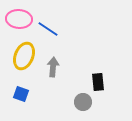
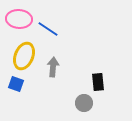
blue square: moved 5 px left, 10 px up
gray circle: moved 1 px right, 1 px down
